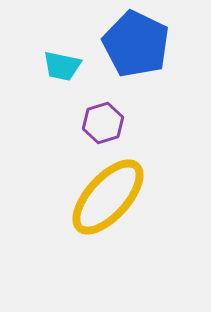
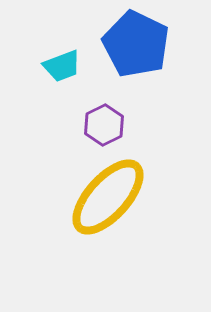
cyan trapezoid: rotated 33 degrees counterclockwise
purple hexagon: moved 1 px right, 2 px down; rotated 9 degrees counterclockwise
